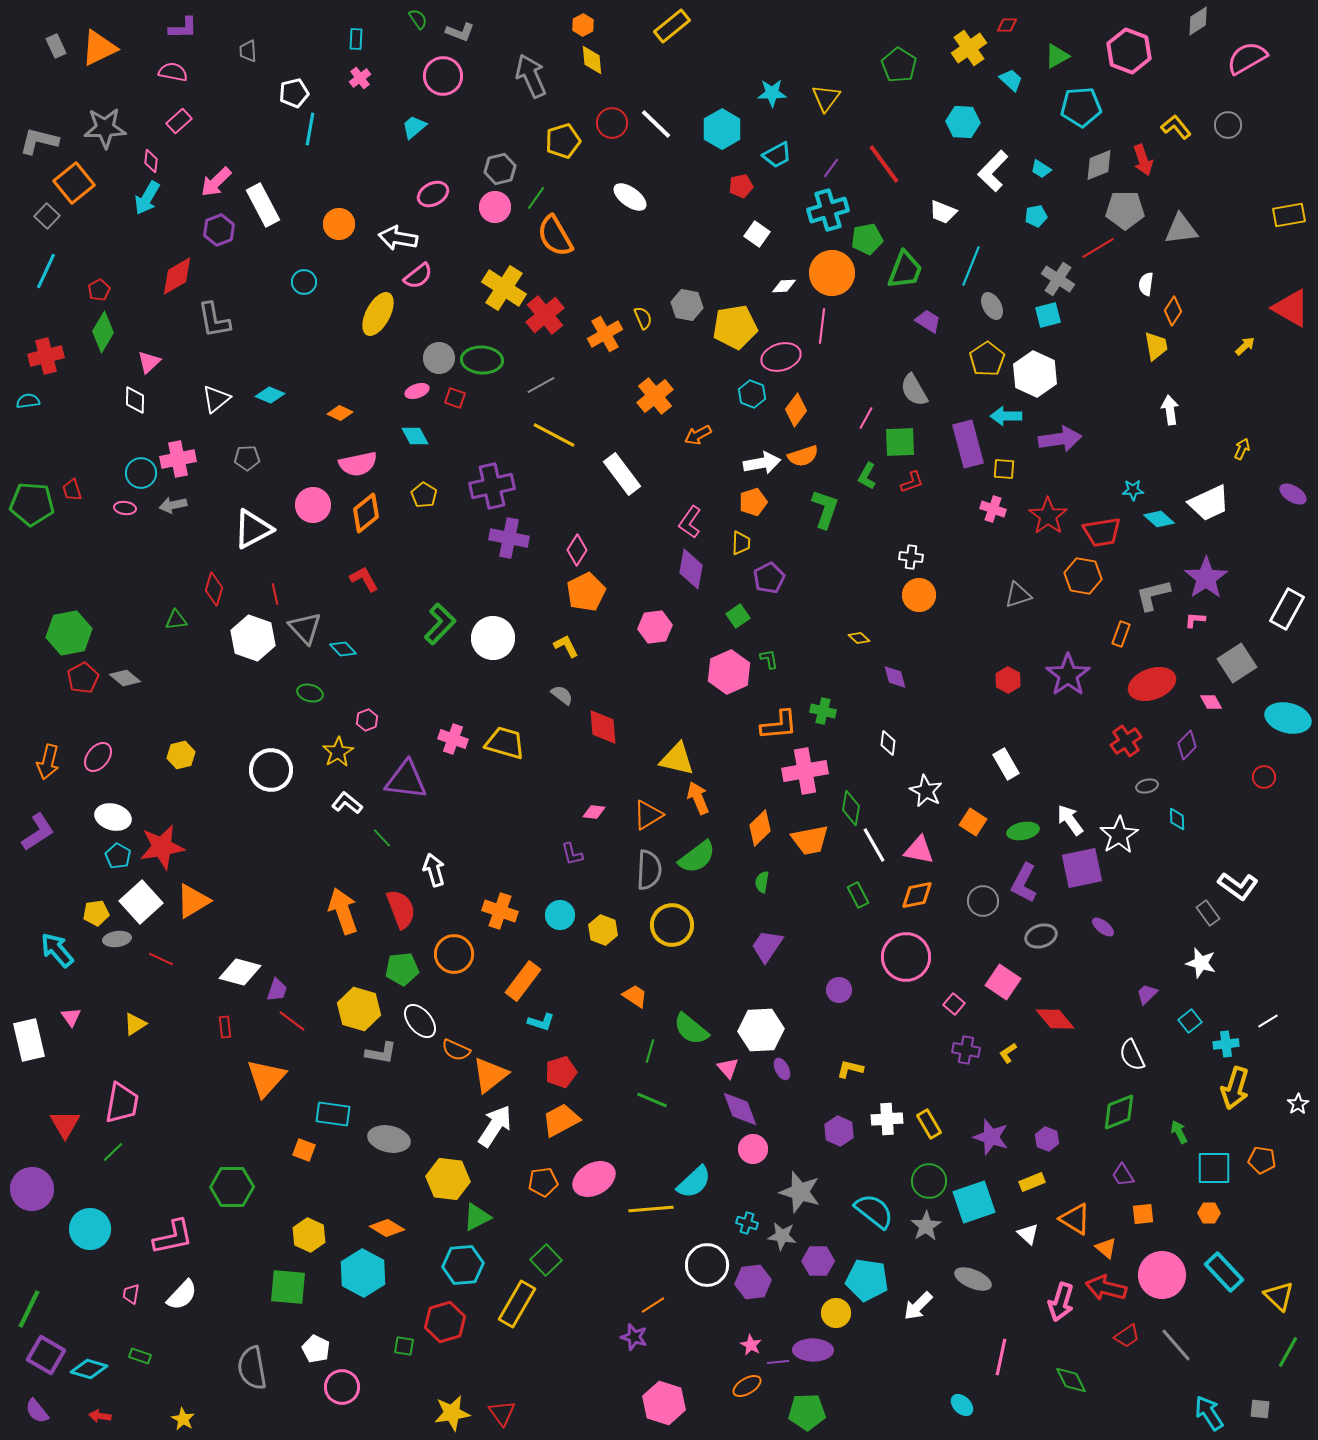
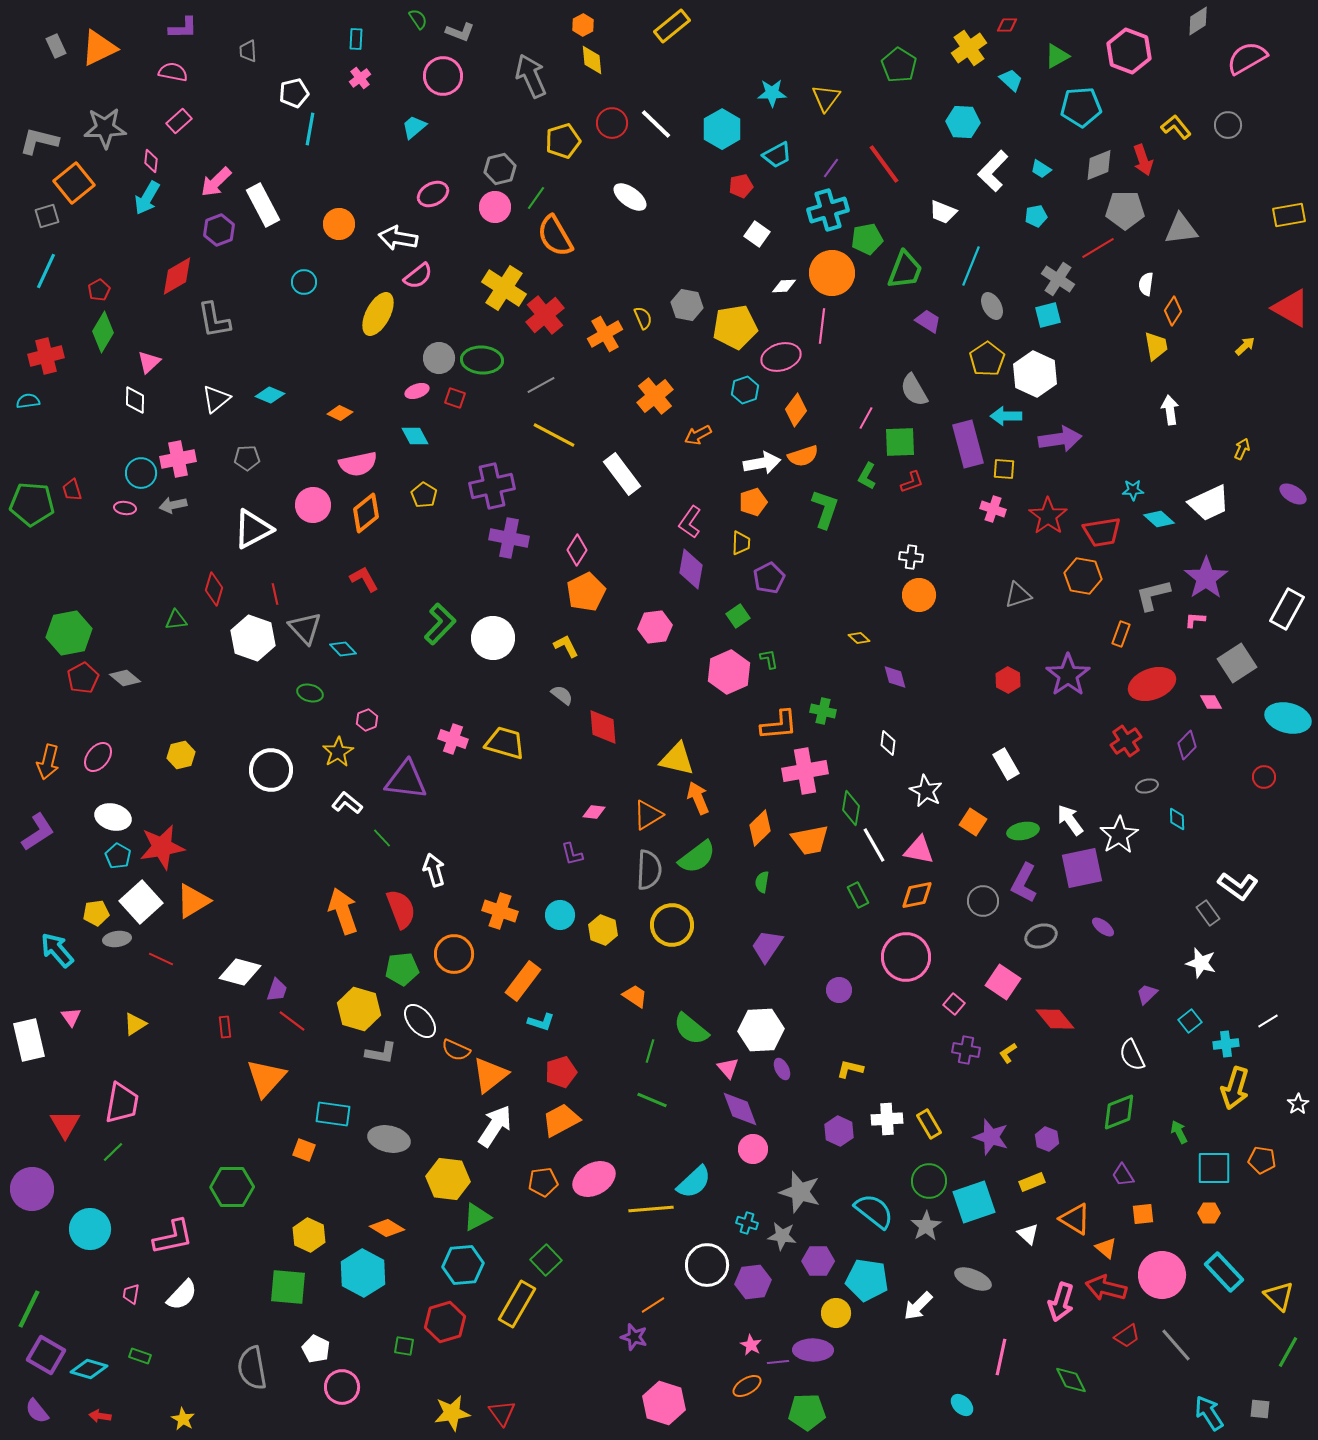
gray square at (47, 216): rotated 30 degrees clockwise
cyan hexagon at (752, 394): moved 7 px left, 4 px up; rotated 20 degrees clockwise
